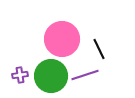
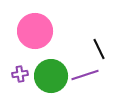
pink circle: moved 27 px left, 8 px up
purple cross: moved 1 px up
